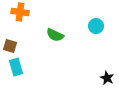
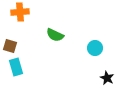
orange cross: rotated 12 degrees counterclockwise
cyan circle: moved 1 px left, 22 px down
